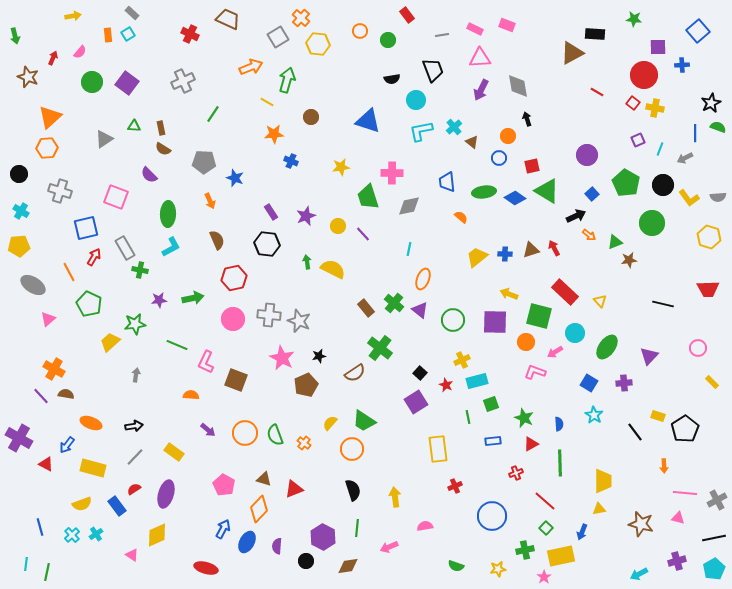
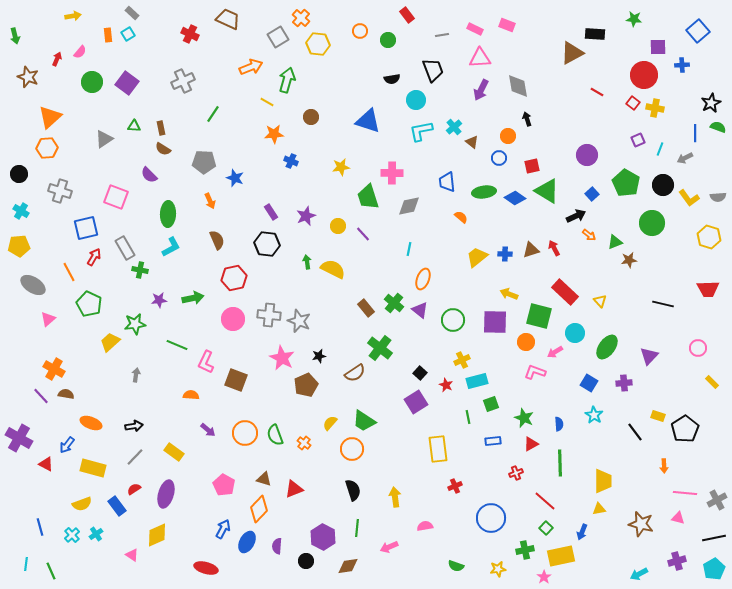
red arrow at (53, 58): moved 4 px right, 1 px down
blue circle at (492, 516): moved 1 px left, 2 px down
green line at (47, 572): moved 4 px right, 1 px up; rotated 36 degrees counterclockwise
